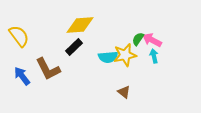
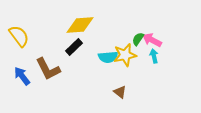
brown triangle: moved 4 px left
